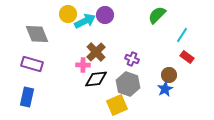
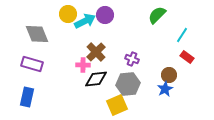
gray hexagon: rotated 25 degrees counterclockwise
